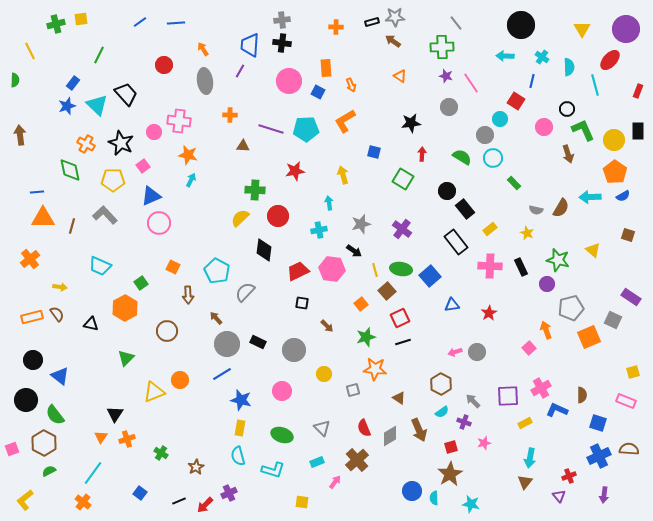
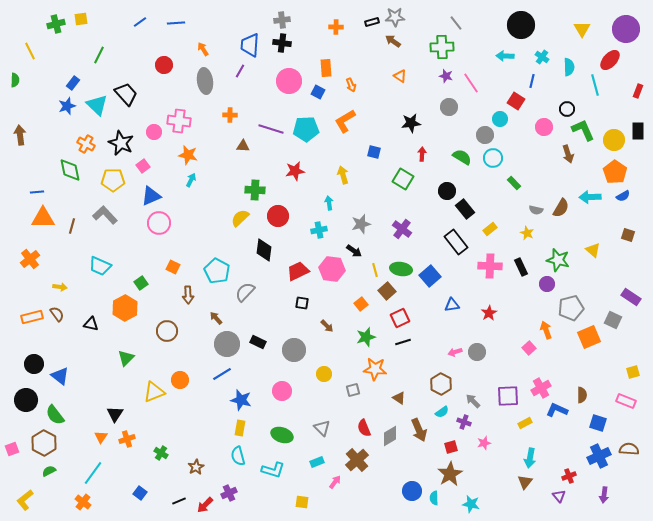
black circle at (33, 360): moved 1 px right, 4 px down
